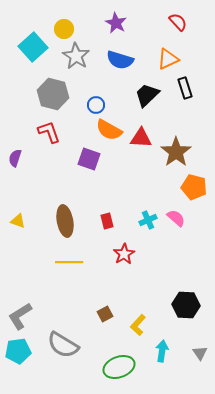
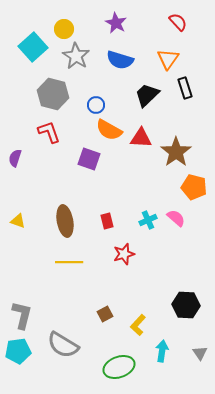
orange triangle: rotated 30 degrees counterclockwise
red star: rotated 15 degrees clockwise
gray L-shape: moved 2 px right, 1 px up; rotated 136 degrees clockwise
